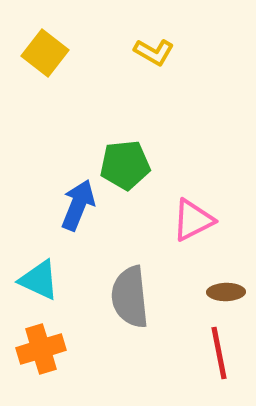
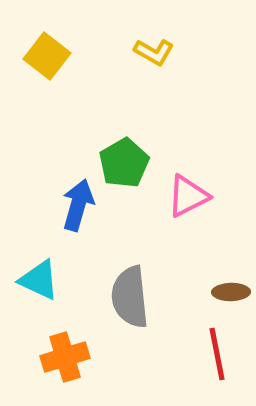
yellow square: moved 2 px right, 3 px down
green pentagon: moved 1 px left, 2 px up; rotated 24 degrees counterclockwise
blue arrow: rotated 6 degrees counterclockwise
pink triangle: moved 5 px left, 24 px up
brown ellipse: moved 5 px right
orange cross: moved 24 px right, 8 px down
red line: moved 2 px left, 1 px down
